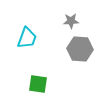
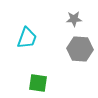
gray star: moved 3 px right, 2 px up
green square: moved 1 px up
